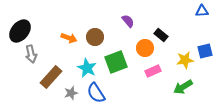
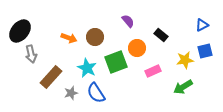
blue triangle: moved 14 px down; rotated 24 degrees counterclockwise
orange circle: moved 8 px left
